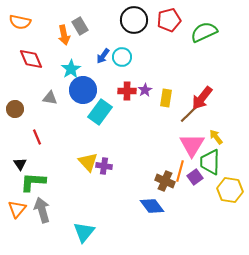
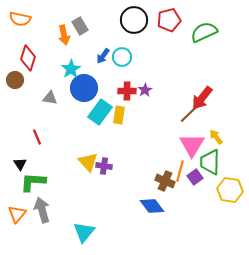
orange semicircle: moved 3 px up
red diamond: moved 3 px left, 1 px up; rotated 40 degrees clockwise
blue circle: moved 1 px right, 2 px up
yellow rectangle: moved 47 px left, 17 px down
brown circle: moved 29 px up
orange triangle: moved 5 px down
